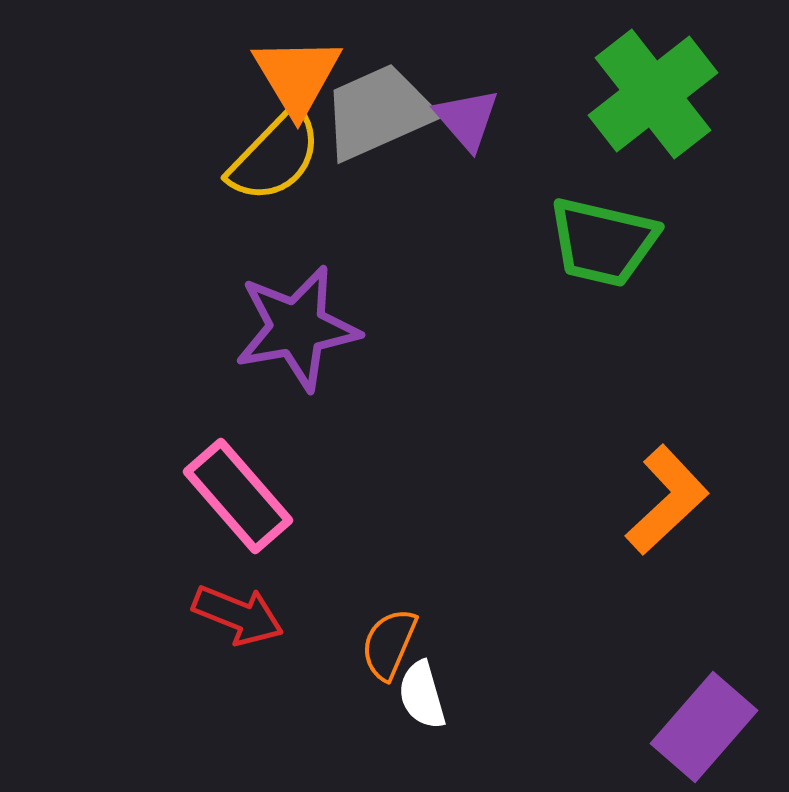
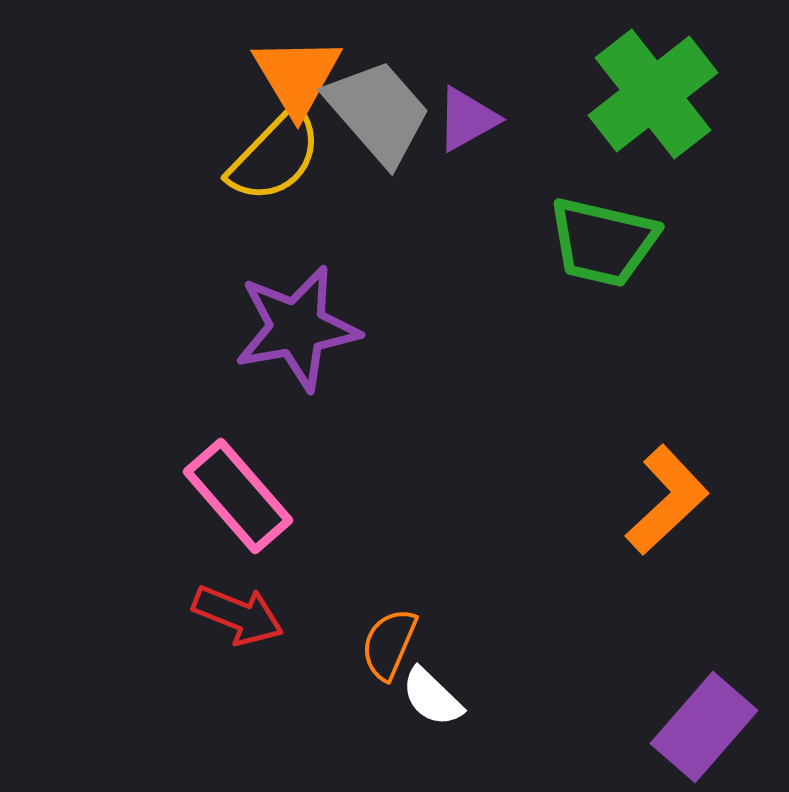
gray trapezoid: rotated 73 degrees clockwise
purple triangle: rotated 42 degrees clockwise
white semicircle: moved 10 px right, 2 px down; rotated 30 degrees counterclockwise
